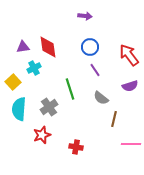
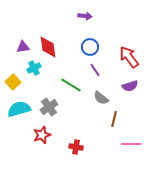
red arrow: moved 2 px down
green line: moved 1 px right, 4 px up; rotated 40 degrees counterclockwise
cyan semicircle: rotated 70 degrees clockwise
